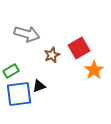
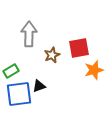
gray arrow: moved 2 px right; rotated 105 degrees counterclockwise
red square: rotated 20 degrees clockwise
orange star: rotated 18 degrees clockwise
